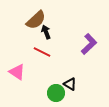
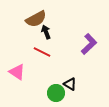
brown semicircle: moved 1 px up; rotated 15 degrees clockwise
